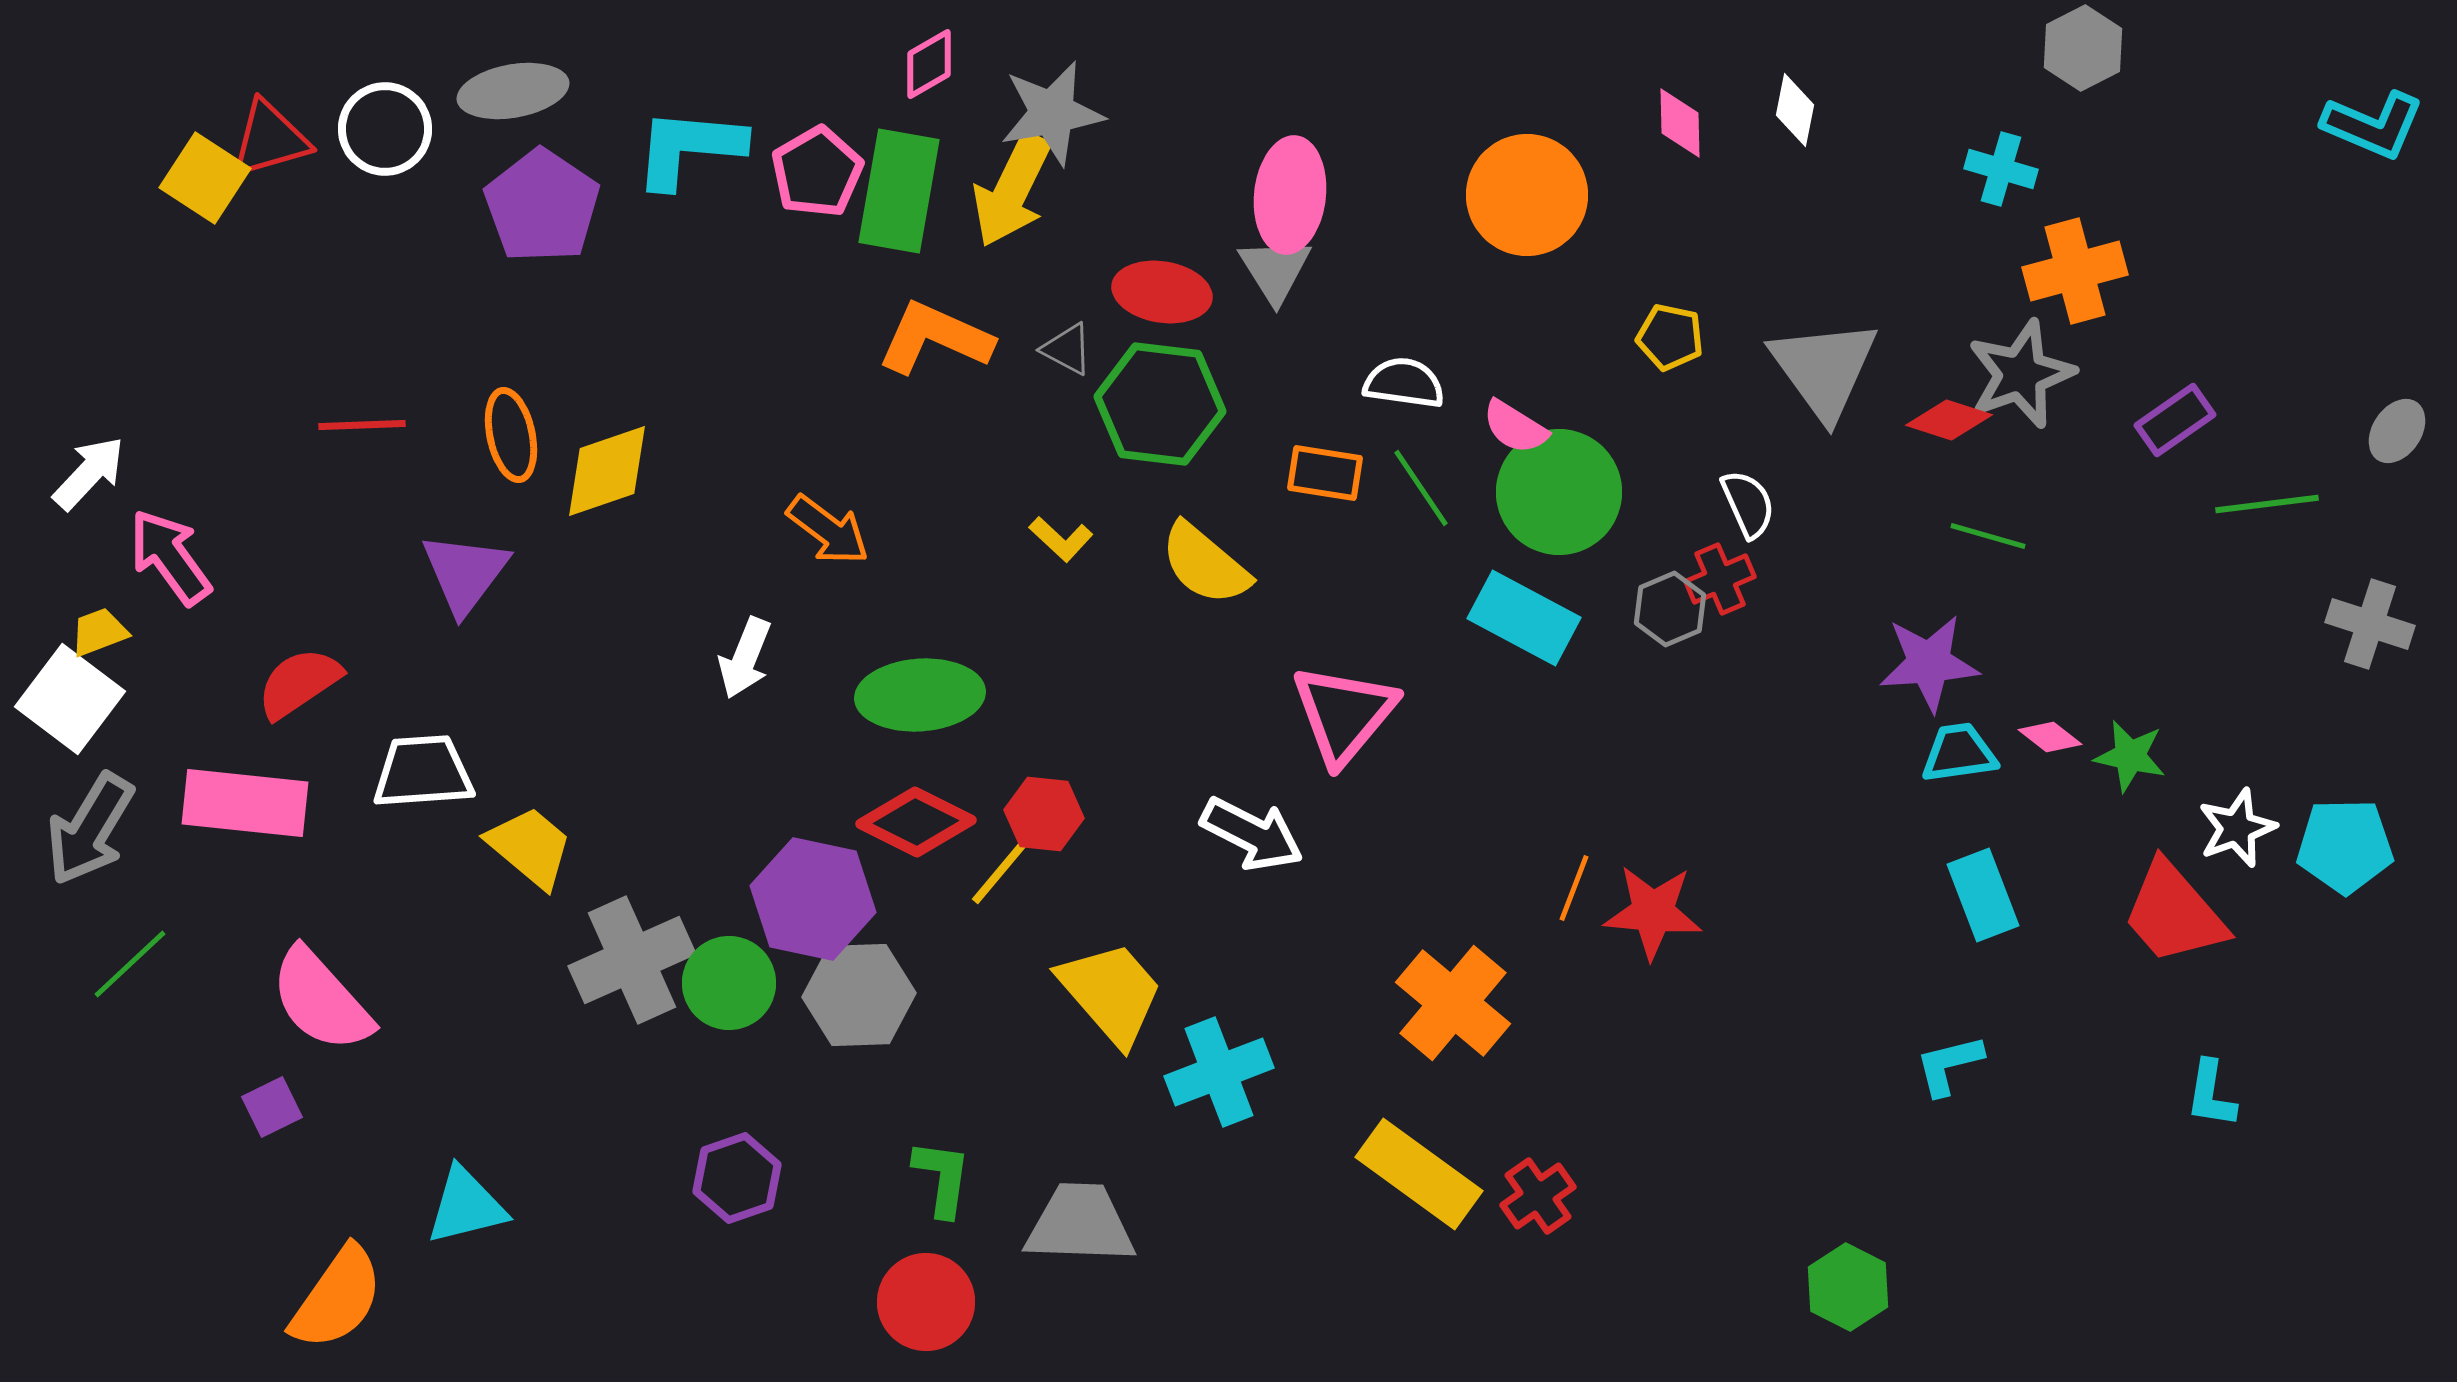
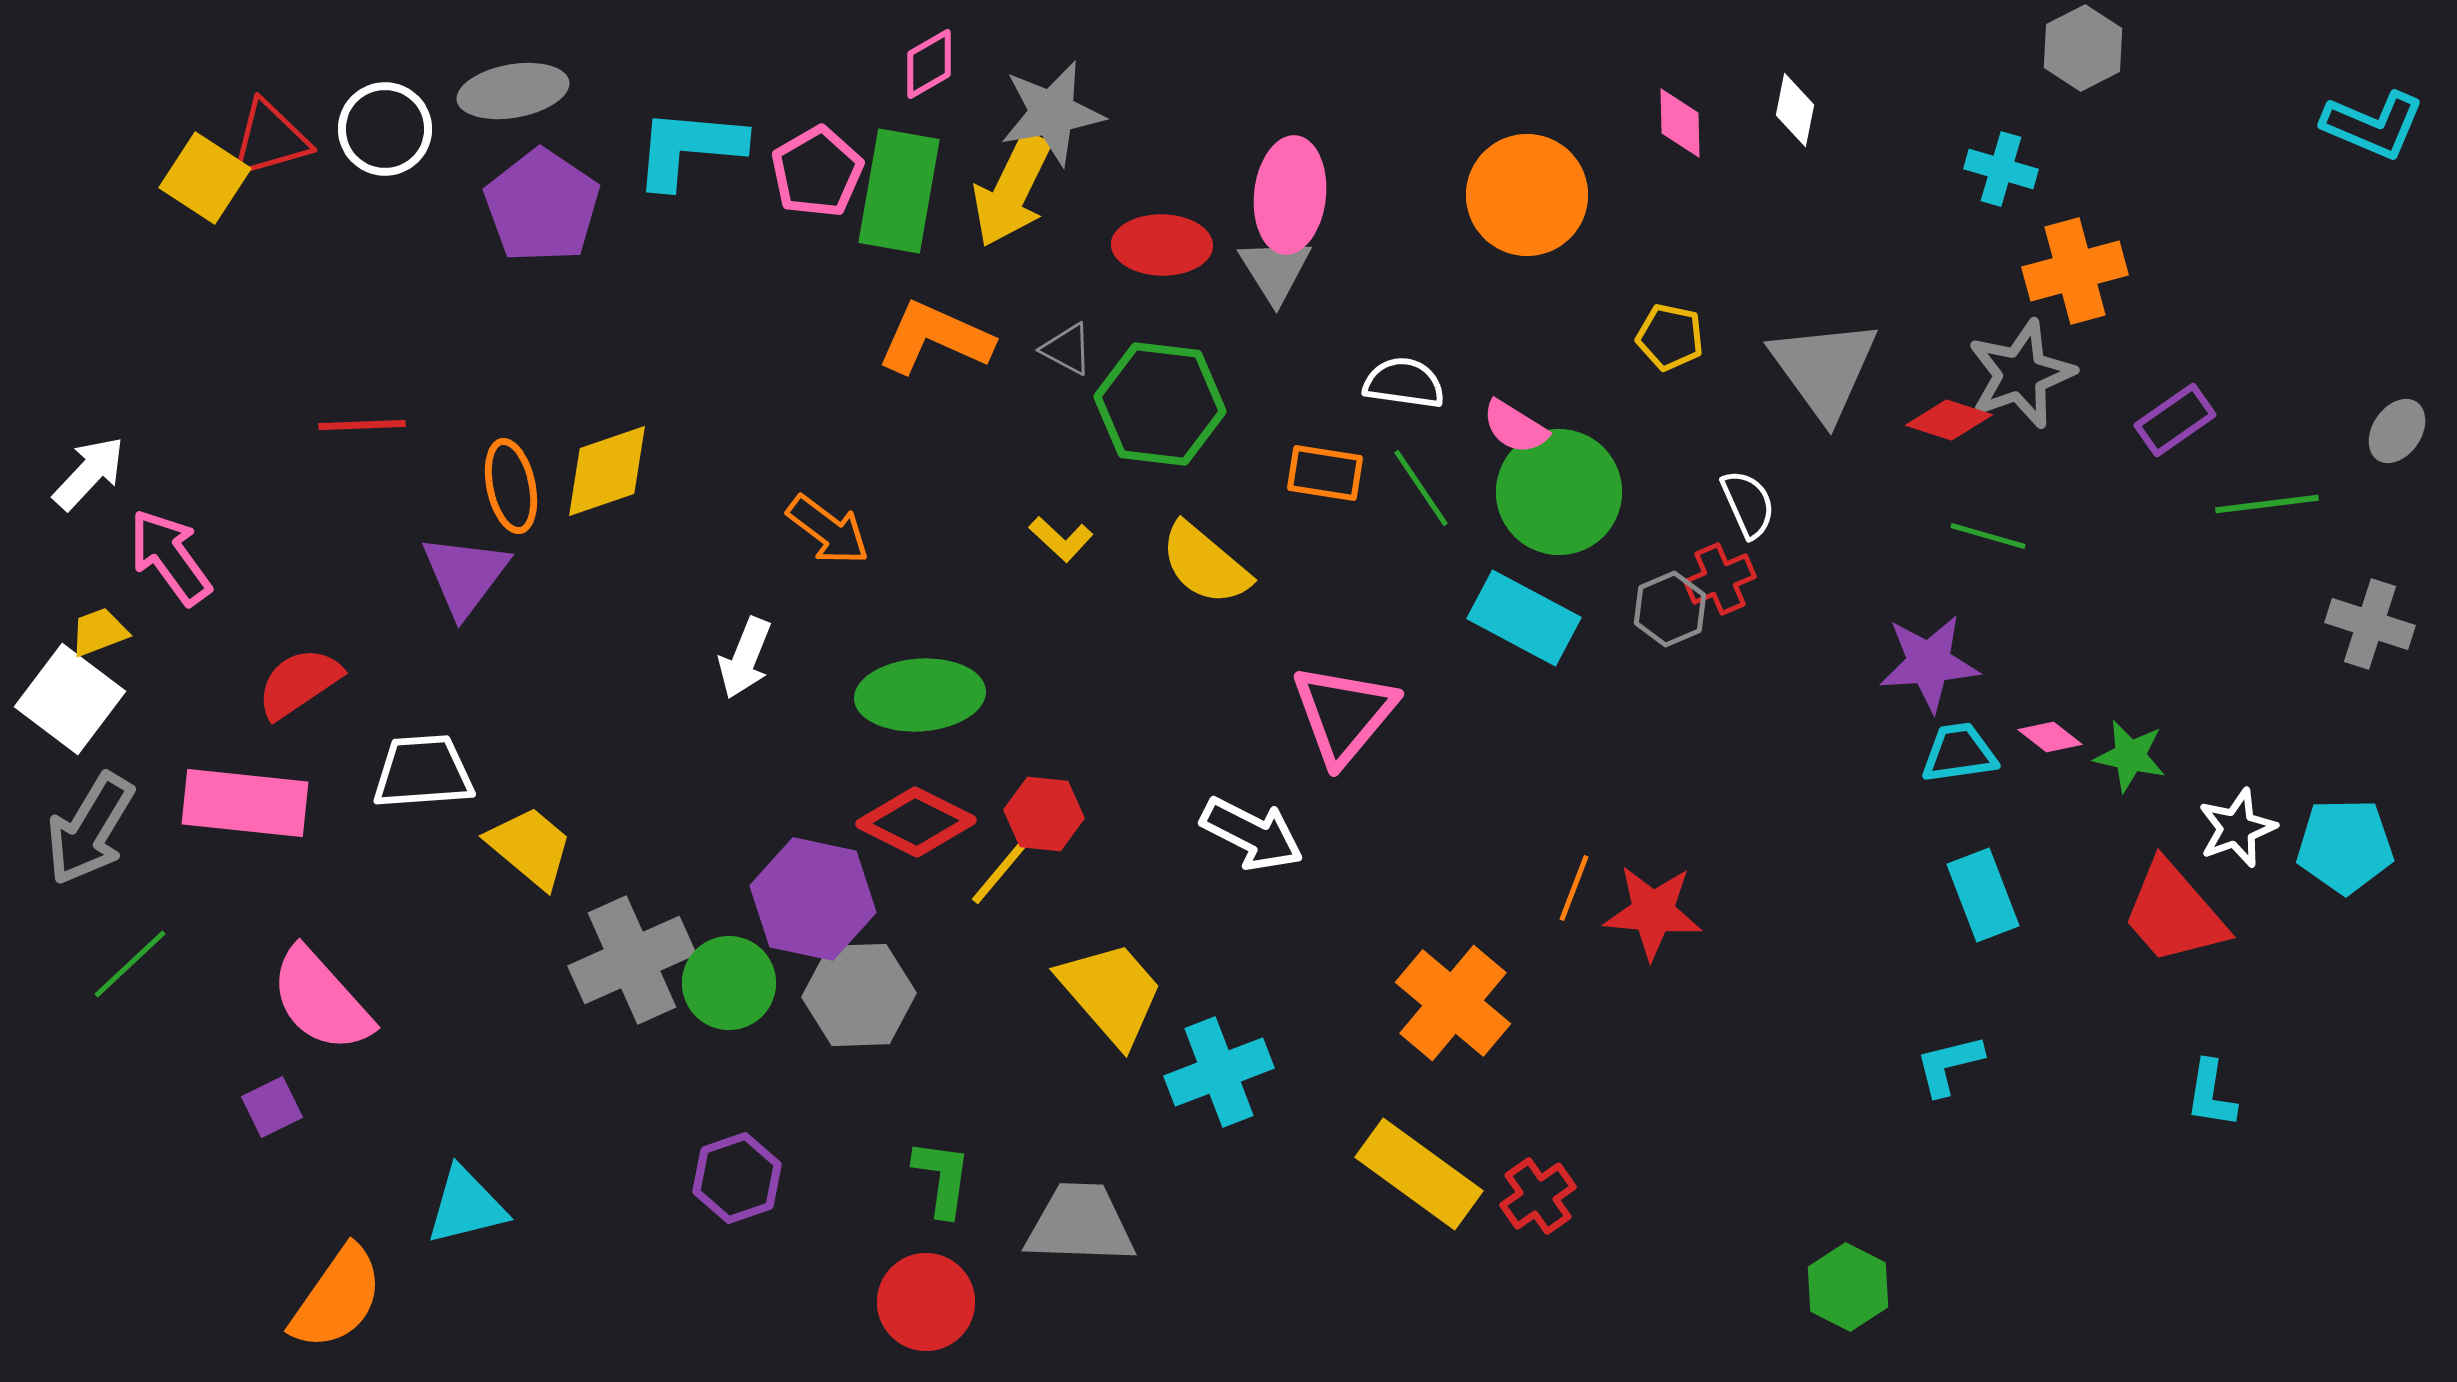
red ellipse at (1162, 292): moved 47 px up; rotated 8 degrees counterclockwise
orange ellipse at (511, 435): moved 51 px down
purple triangle at (465, 573): moved 2 px down
